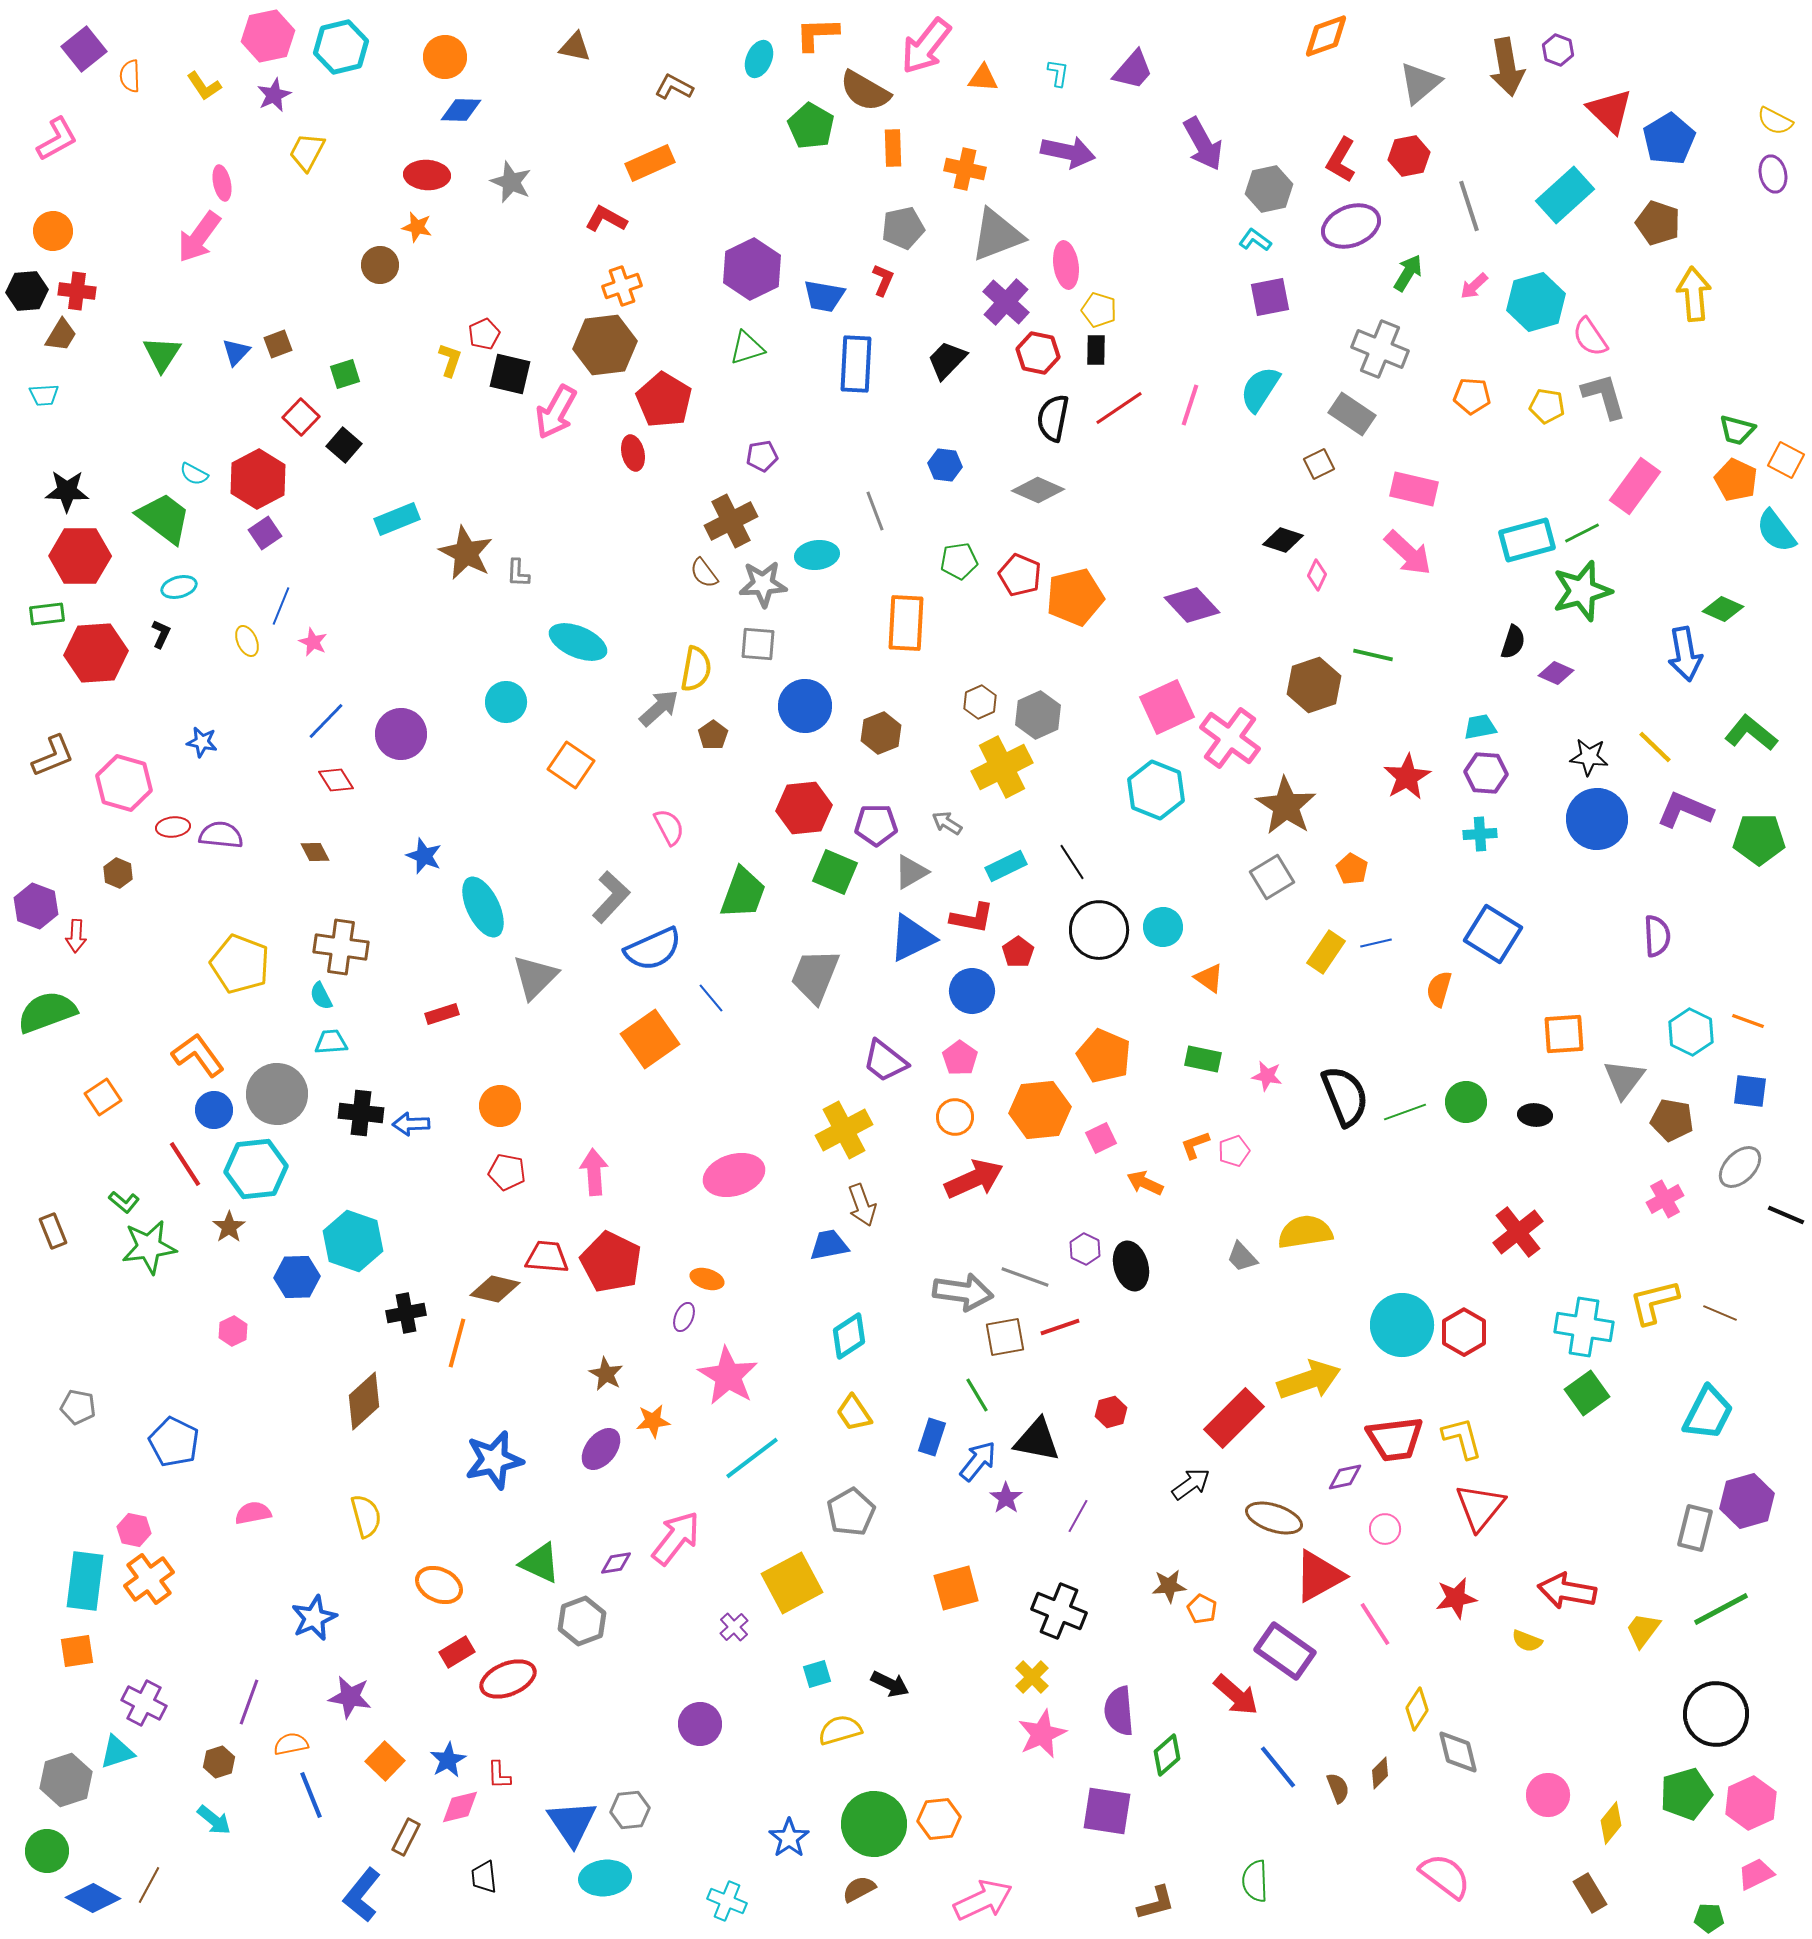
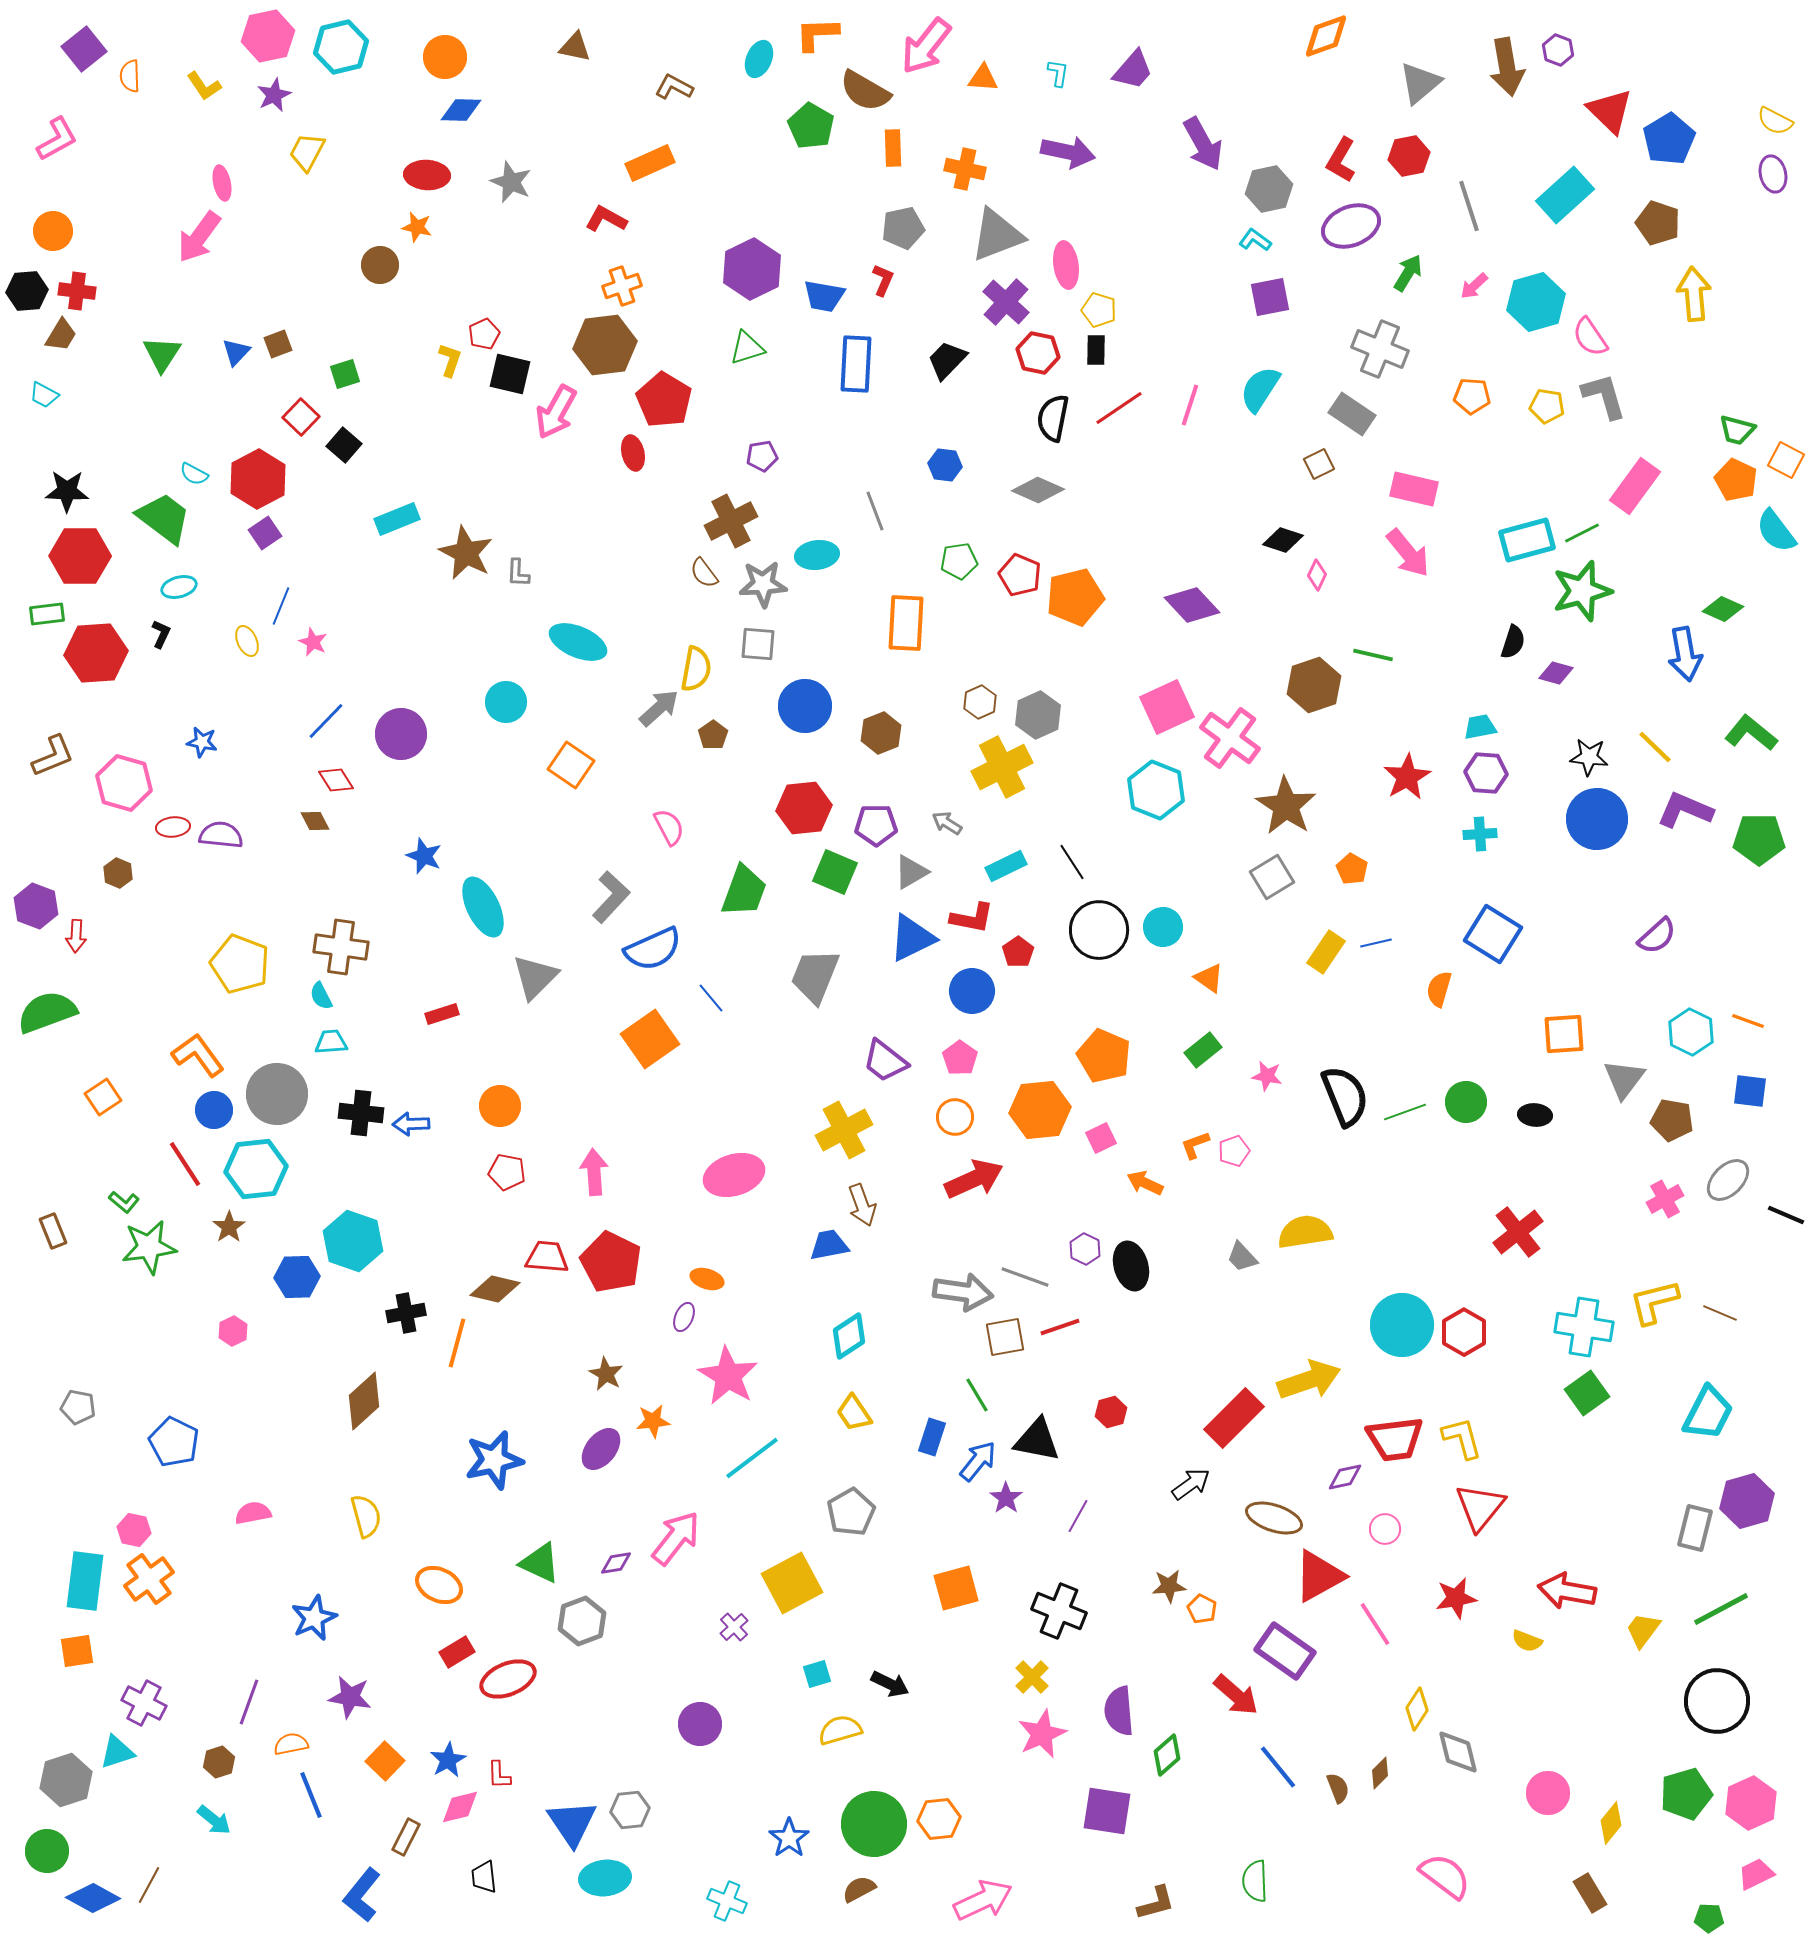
cyan trapezoid at (44, 395): rotated 32 degrees clockwise
pink arrow at (1408, 553): rotated 8 degrees clockwise
purple diamond at (1556, 673): rotated 8 degrees counterclockwise
brown diamond at (315, 852): moved 31 px up
green trapezoid at (743, 893): moved 1 px right, 2 px up
purple semicircle at (1657, 936): rotated 51 degrees clockwise
green rectangle at (1203, 1059): moved 9 px up; rotated 51 degrees counterclockwise
gray ellipse at (1740, 1167): moved 12 px left, 13 px down
black circle at (1716, 1714): moved 1 px right, 13 px up
pink circle at (1548, 1795): moved 2 px up
